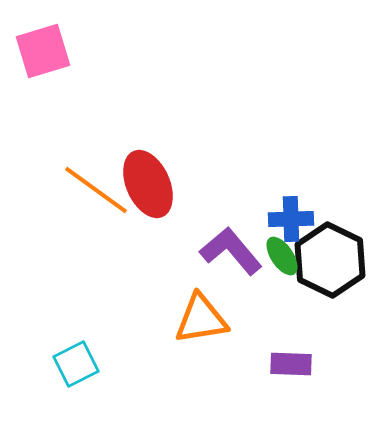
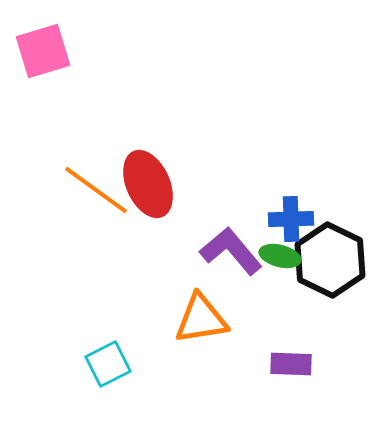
green ellipse: moved 2 px left; rotated 42 degrees counterclockwise
cyan square: moved 32 px right
